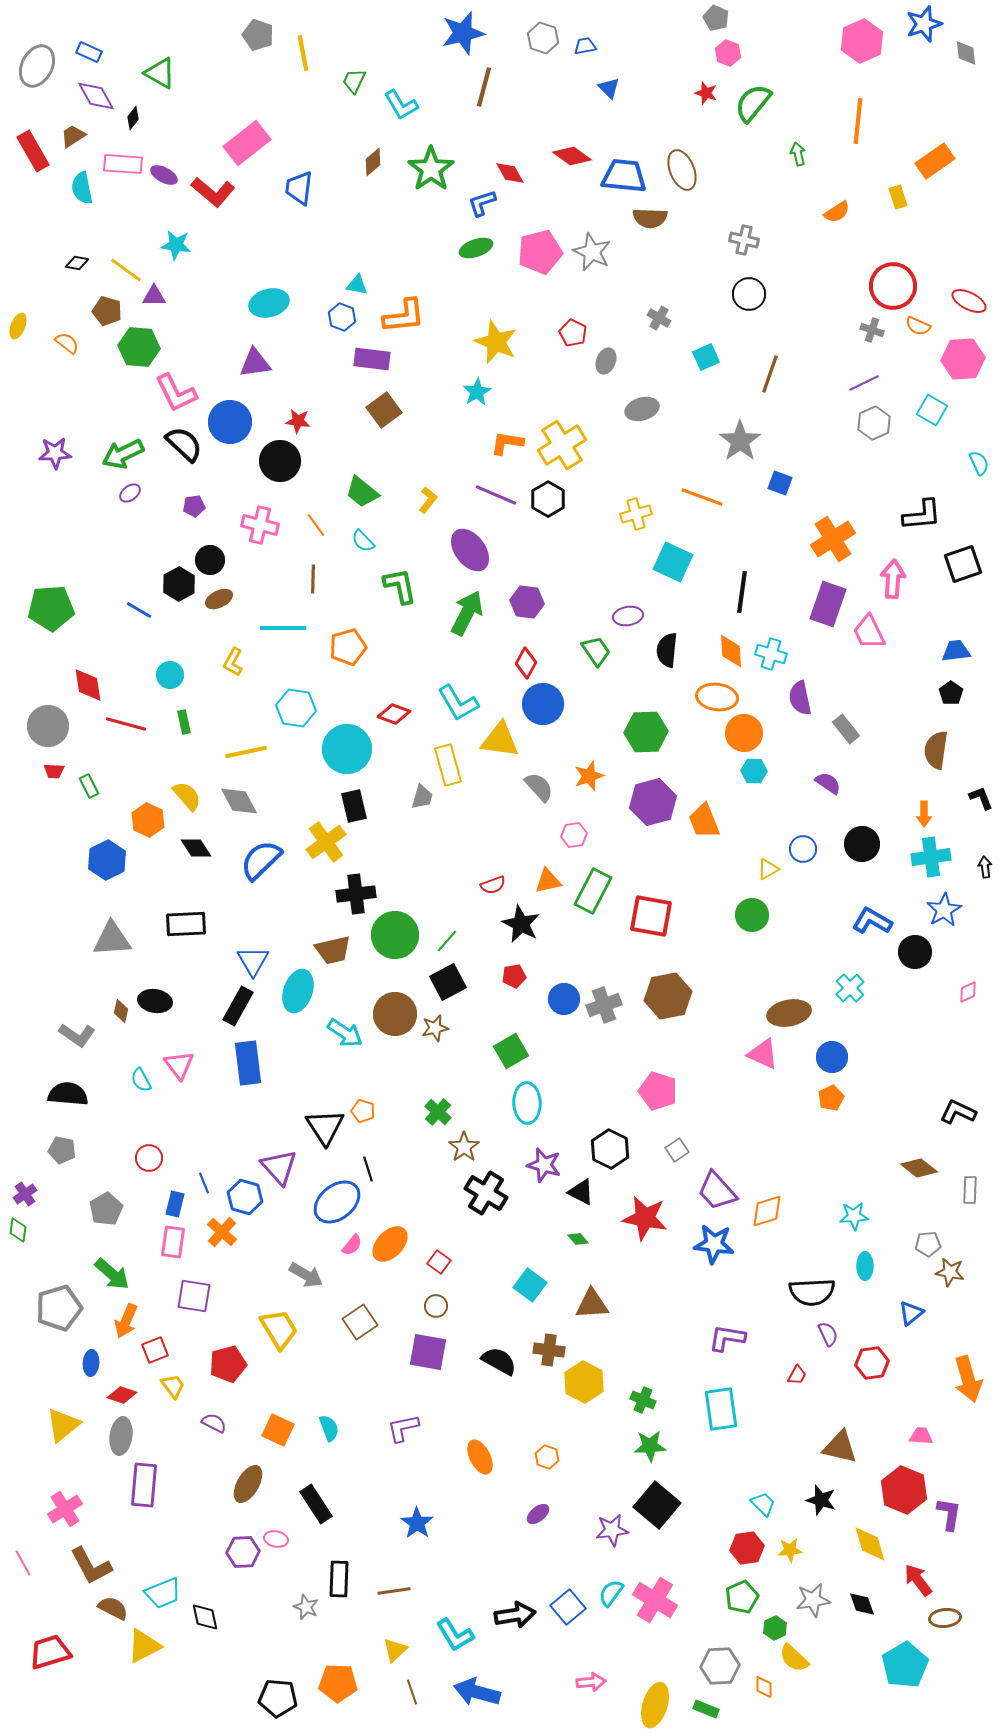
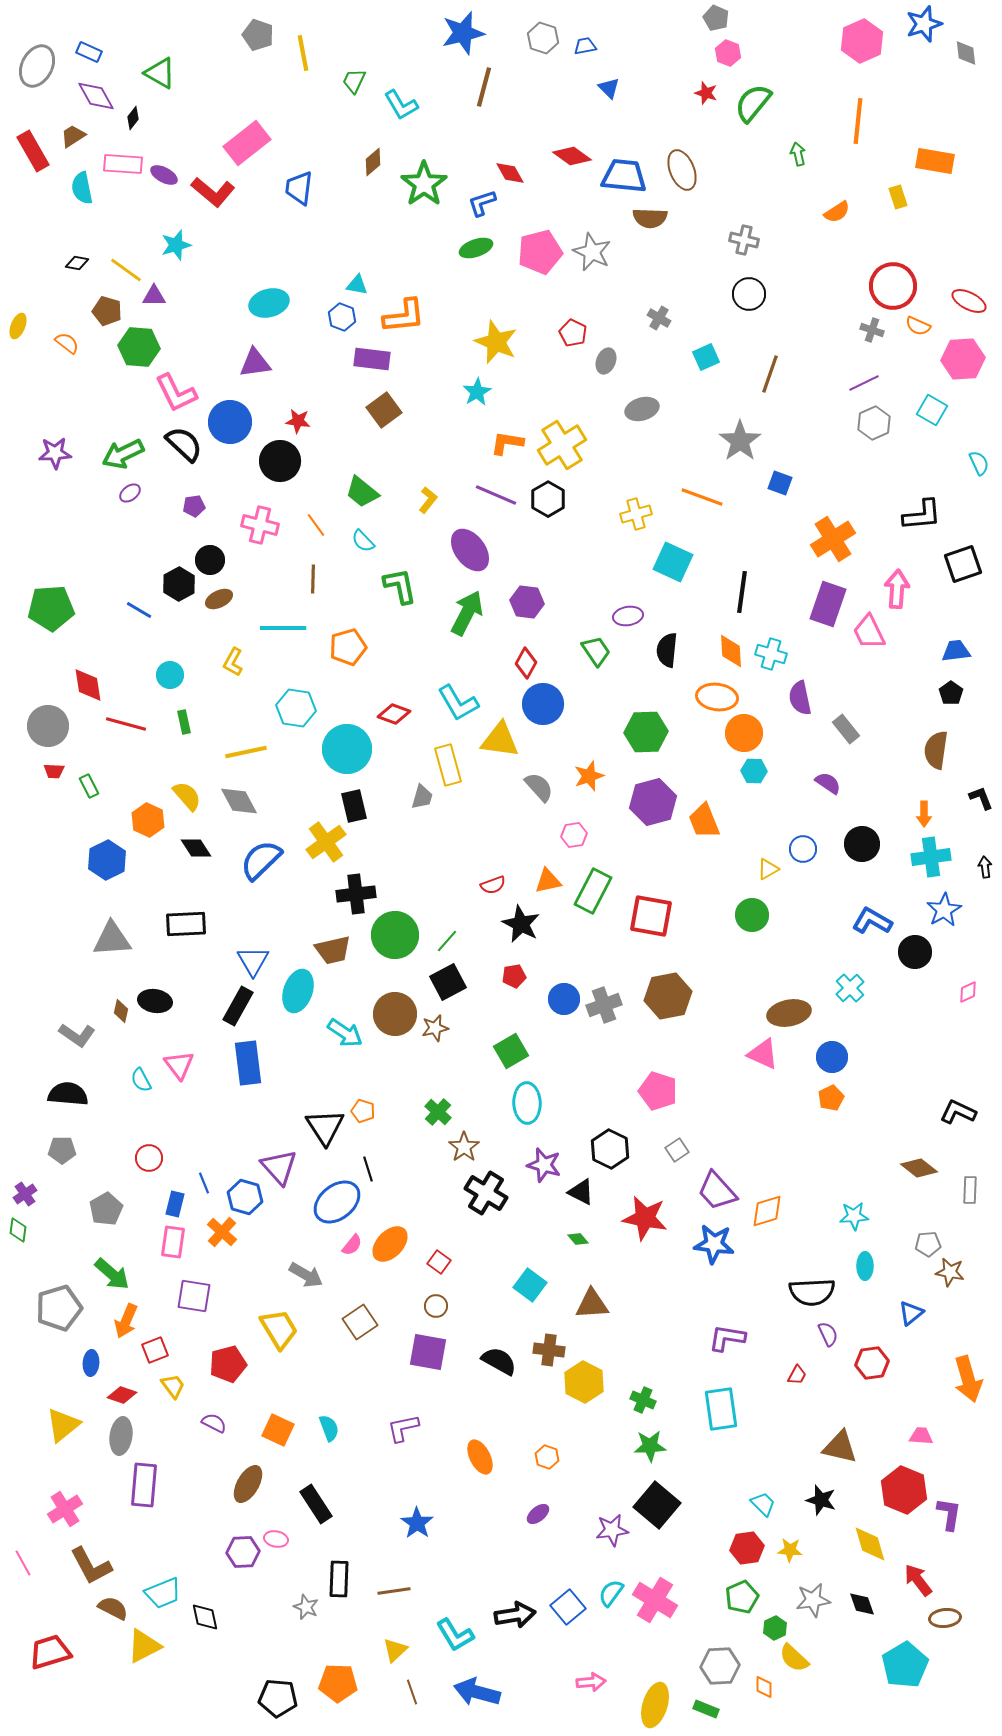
orange rectangle at (935, 161): rotated 45 degrees clockwise
green star at (431, 169): moved 7 px left, 15 px down
cyan star at (176, 245): rotated 24 degrees counterclockwise
pink arrow at (893, 579): moved 4 px right, 10 px down
gray pentagon at (62, 1150): rotated 12 degrees counterclockwise
yellow star at (790, 1550): rotated 10 degrees clockwise
